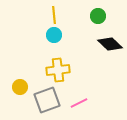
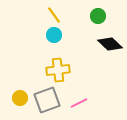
yellow line: rotated 30 degrees counterclockwise
yellow circle: moved 11 px down
